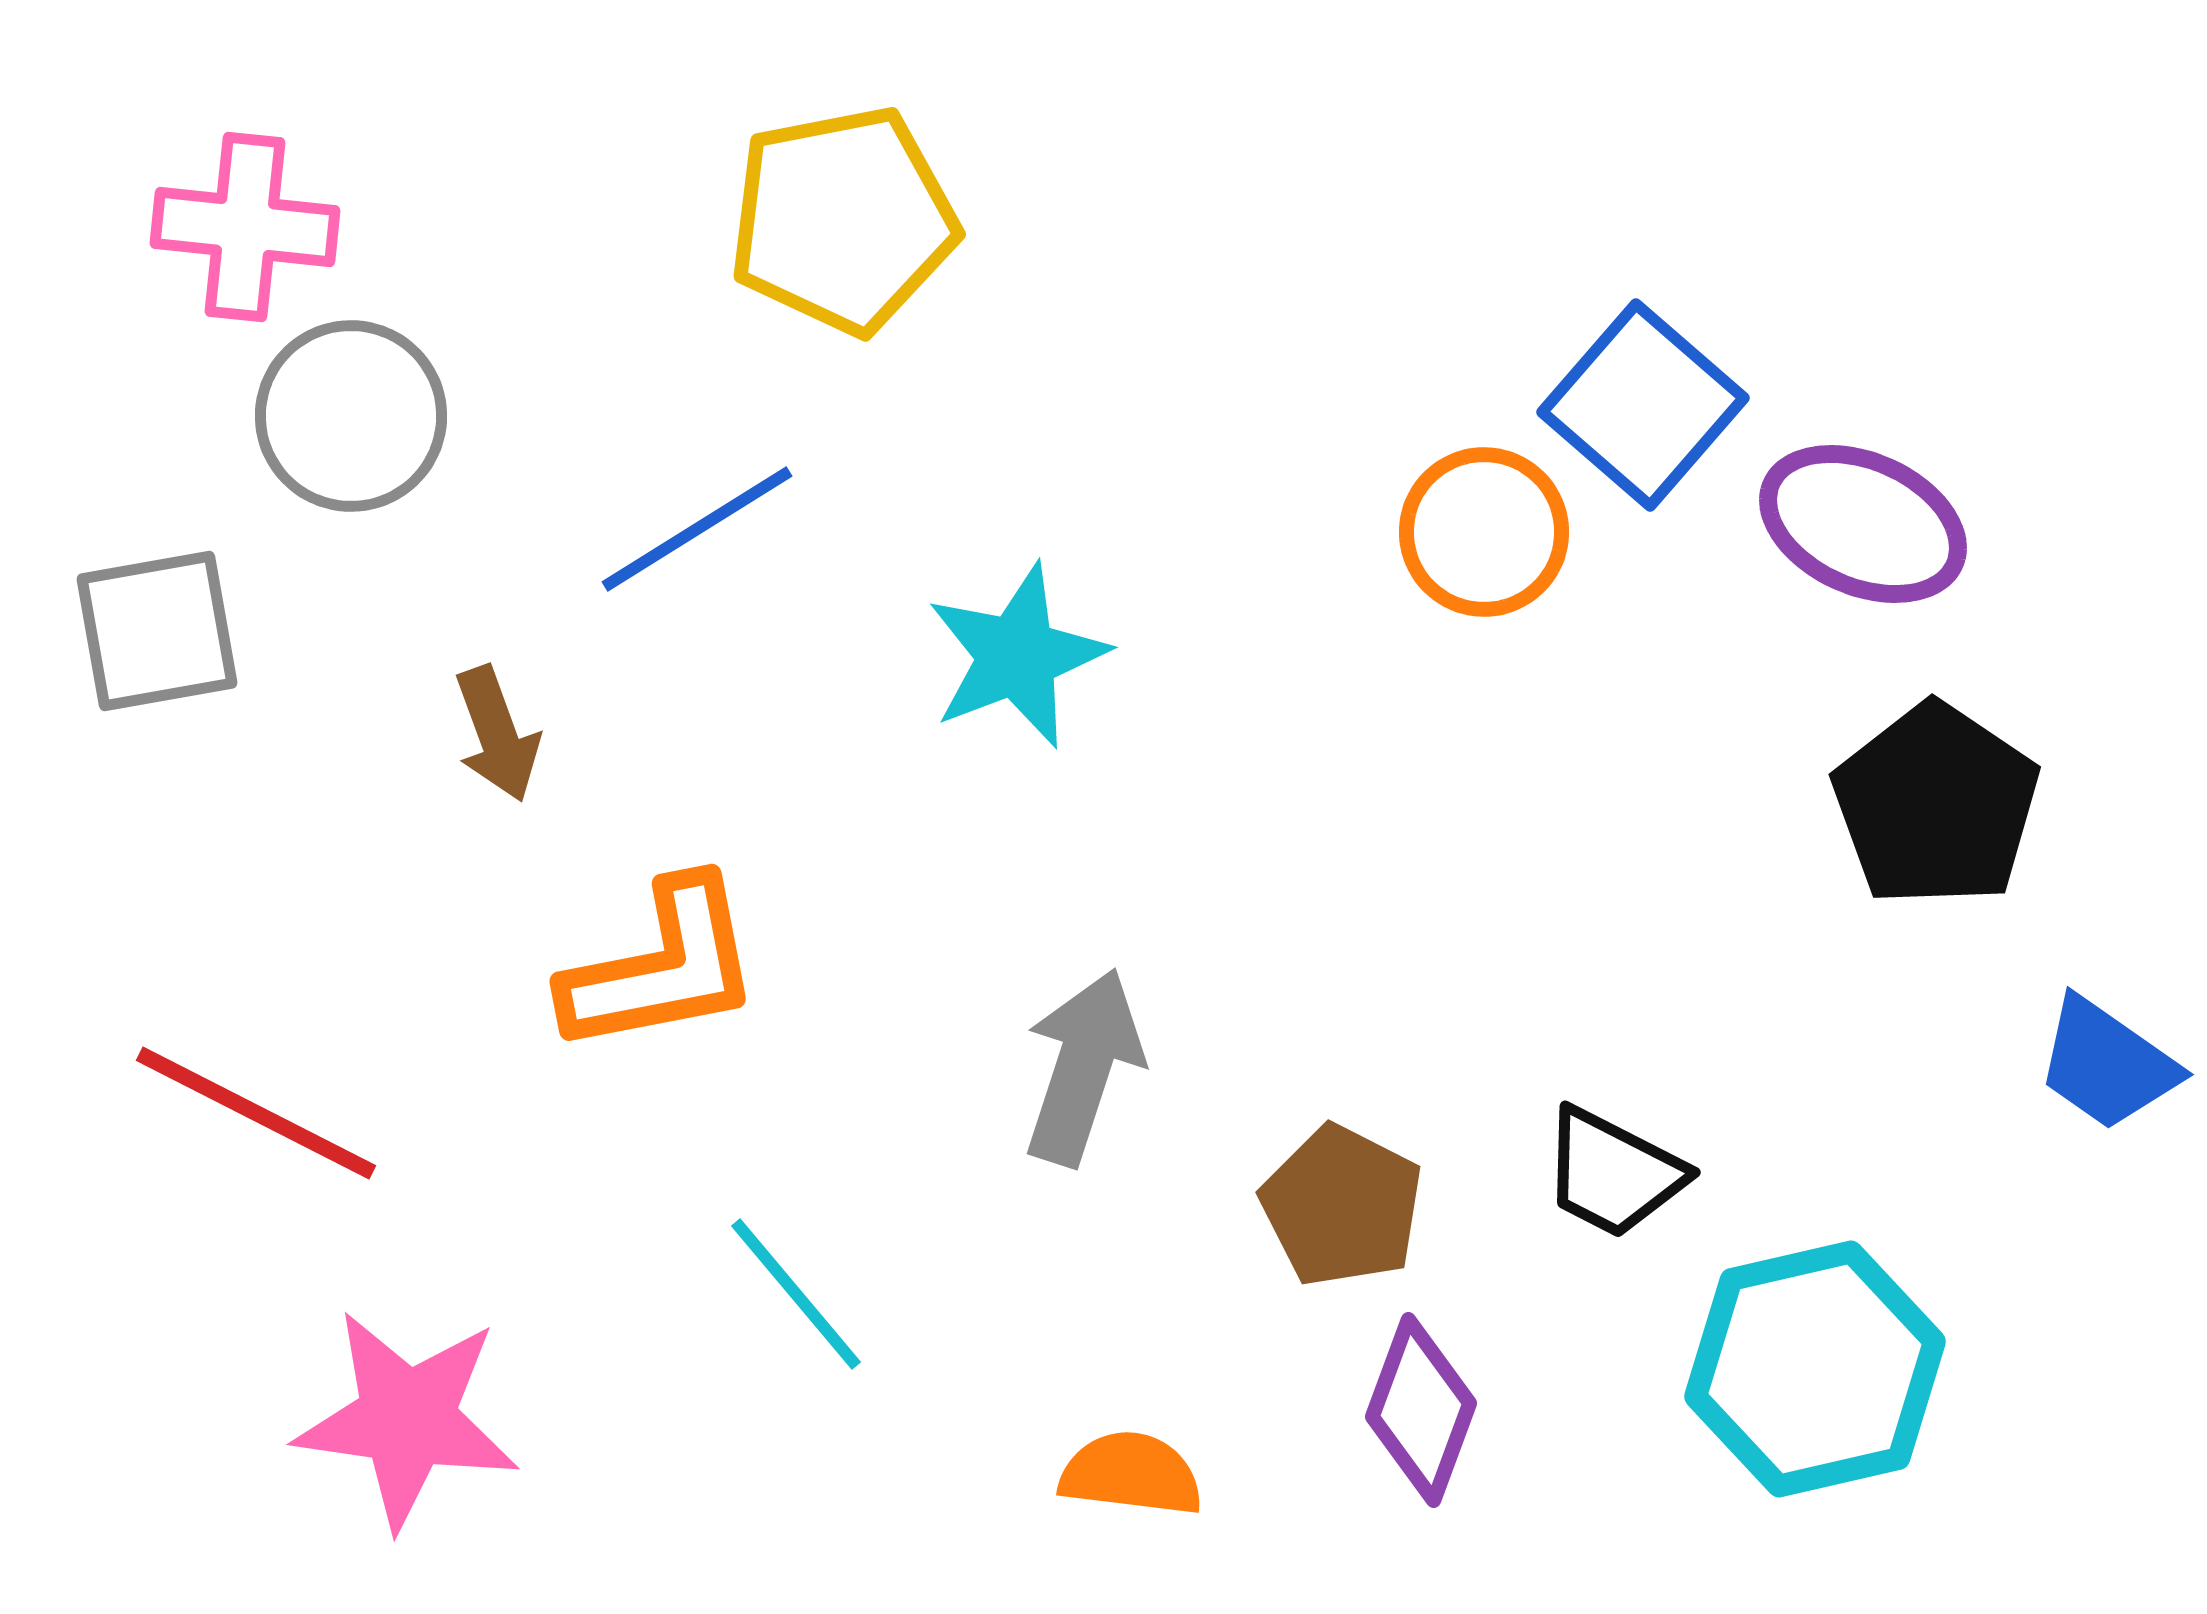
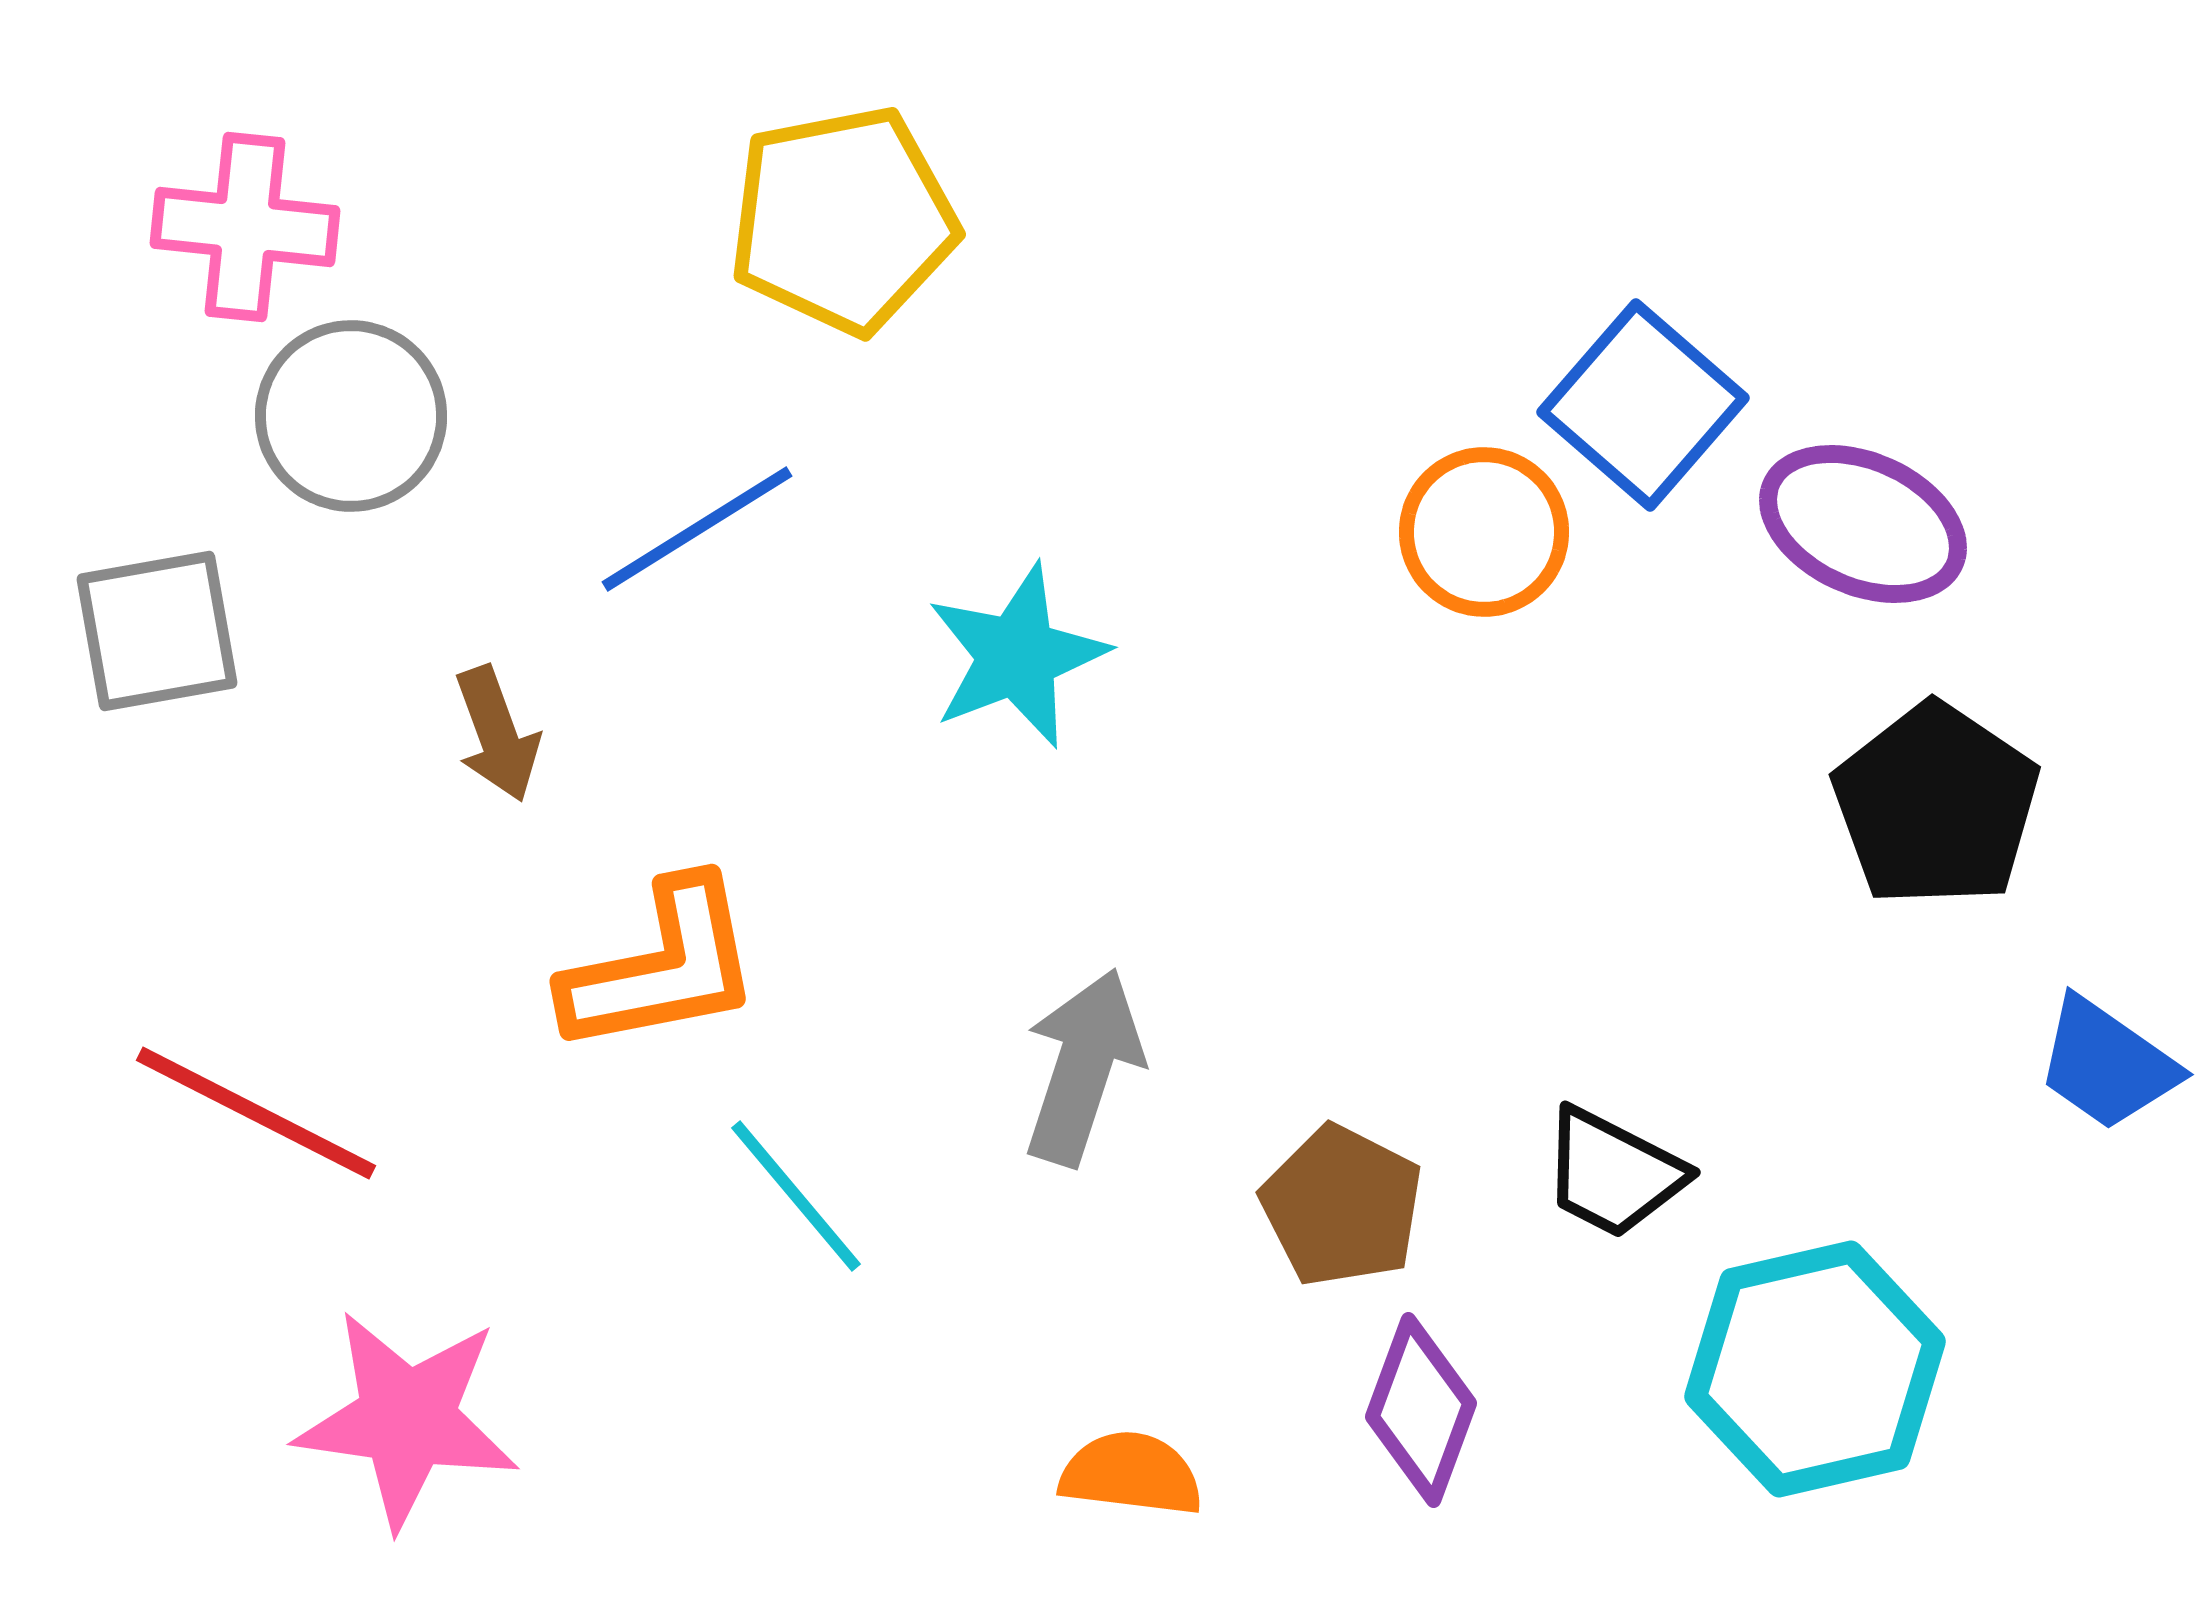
cyan line: moved 98 px up
